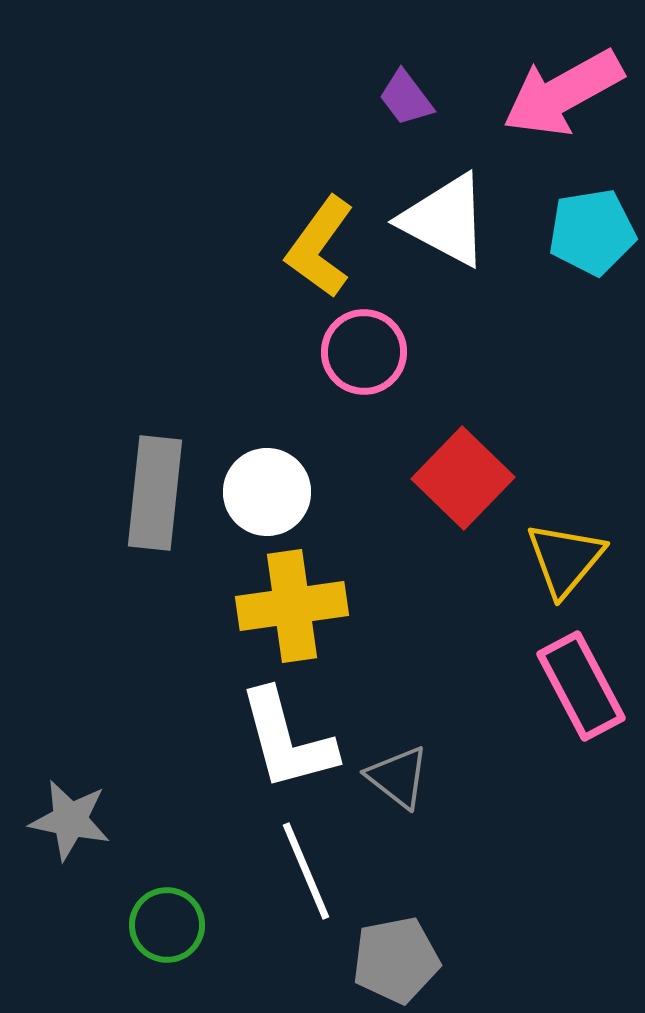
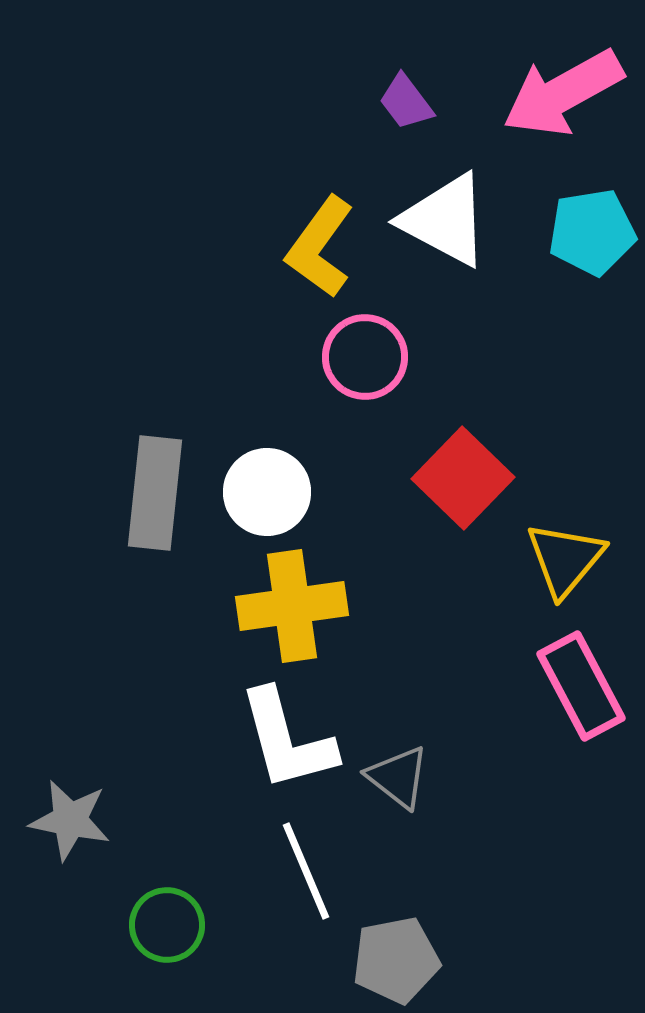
purple trapezoid: moved 4 px down
pink circle: moved 1 px right, 5 px down
